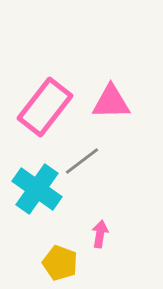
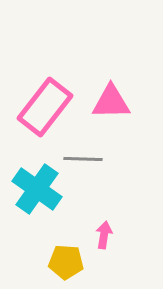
gray line: moved 1 px right, 2 px up; rotated 39 degrees clockwise
pink arrow: moved 4 px right, 1 px down
yellow pentagon: moved 6 px right, 1 px up; rotated 16 degrees counterclockwise
